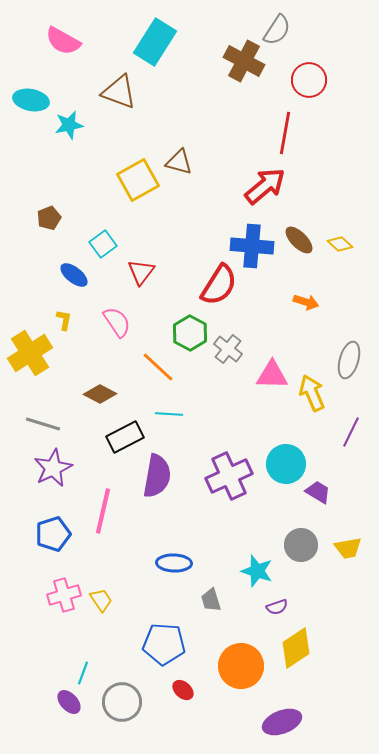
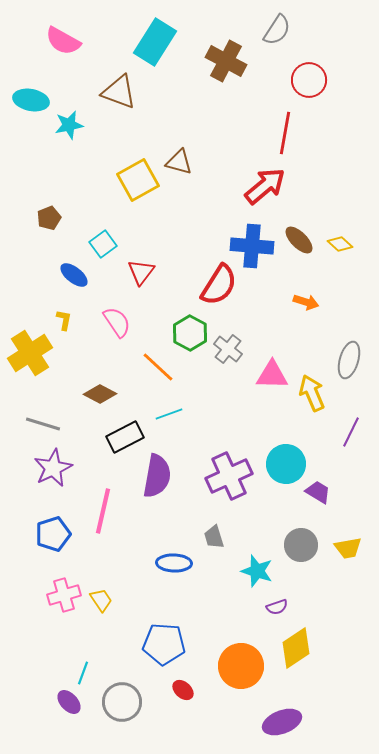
brown cross at (244, 61): moved 18 px left
cyan line at (169, 414): rotated 24 degrees counterclockwise
gray trapezoid at (211, 600): moved 3 px right, 63 px up
